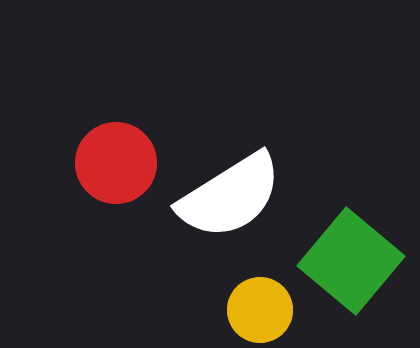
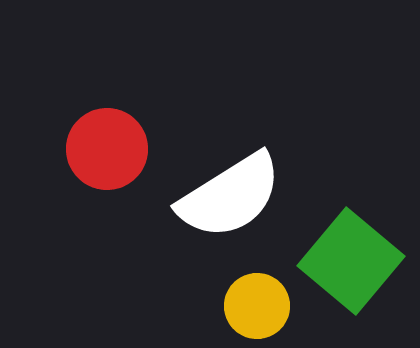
red circle: moved 9 px left, 14 px up
yellow circle: moved 3 px left, 4 px up
